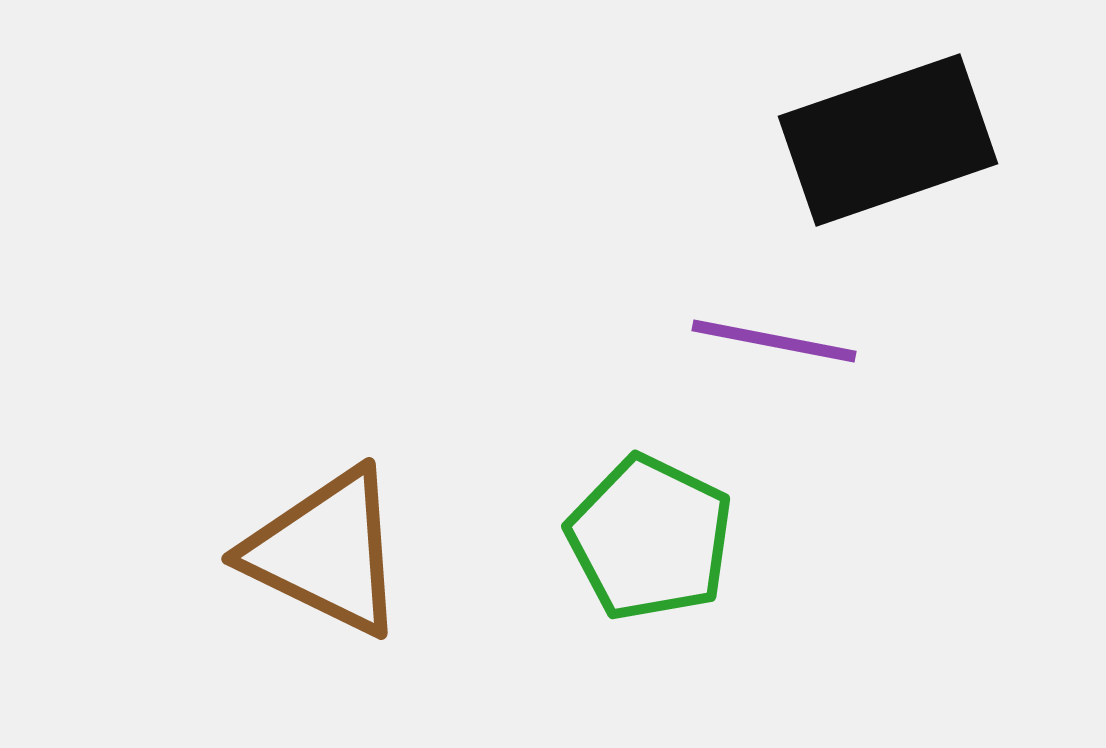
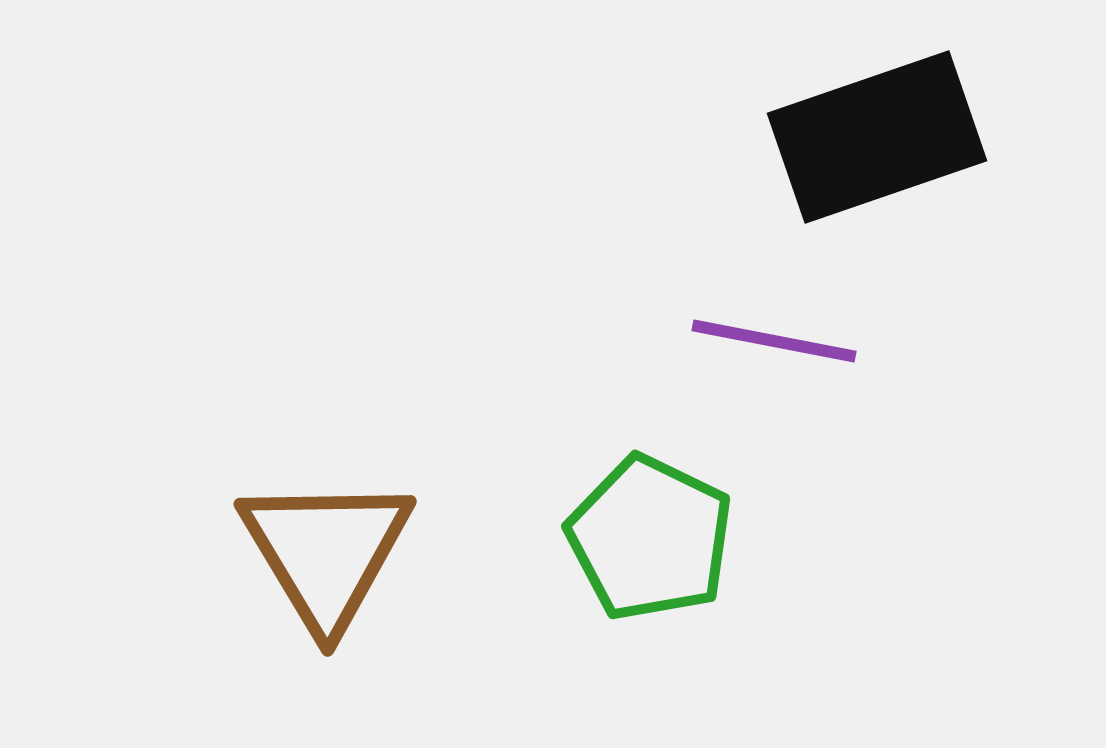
black rectangle: moved 11 px left, 3 px up
brown triangle: rotated 33 degrees clockwise
